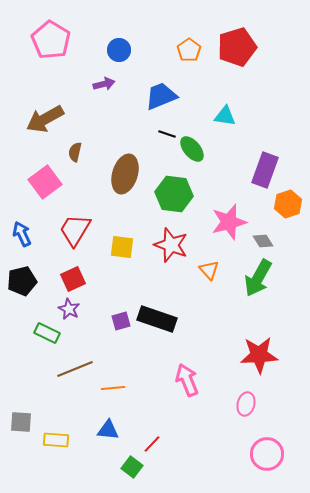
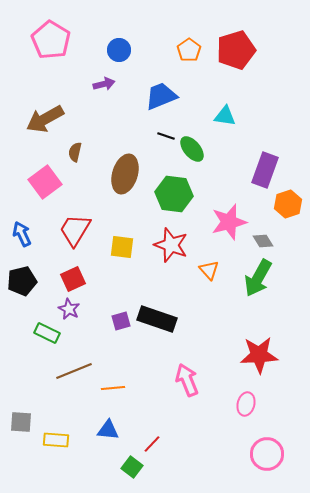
red pentagon at (237, 47): moved 1 px left, 3 px down
black line at (167, 134): moved 1 px left, 2 px down
brown line at (75, 369): moved 1 px left, 2 px down
